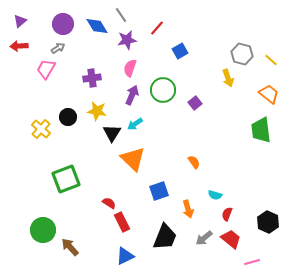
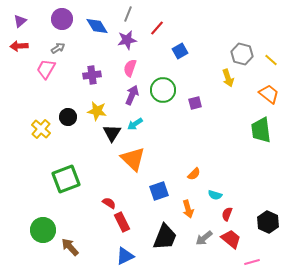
gray line at (121, 15): moved 7 px right, 1 px up; rotated 56 degrees clockwise
purple circle at (63, 24): moved 1 px left, 5 px up
purple cross at (92, 78): moved 3 px up
purple square at (195, 103): rotated 24 degrees clockwise
orange semicircle at (194, 162): moved 12 px down; rotated 80 degrees clockwise
